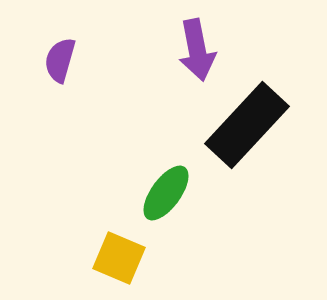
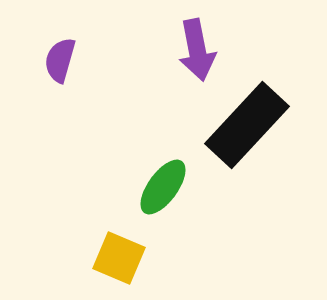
green ellipse: moved 3 px left, 6 px up
